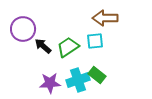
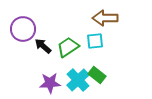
cyan cross: rotated 25 degrees counterclockwise
